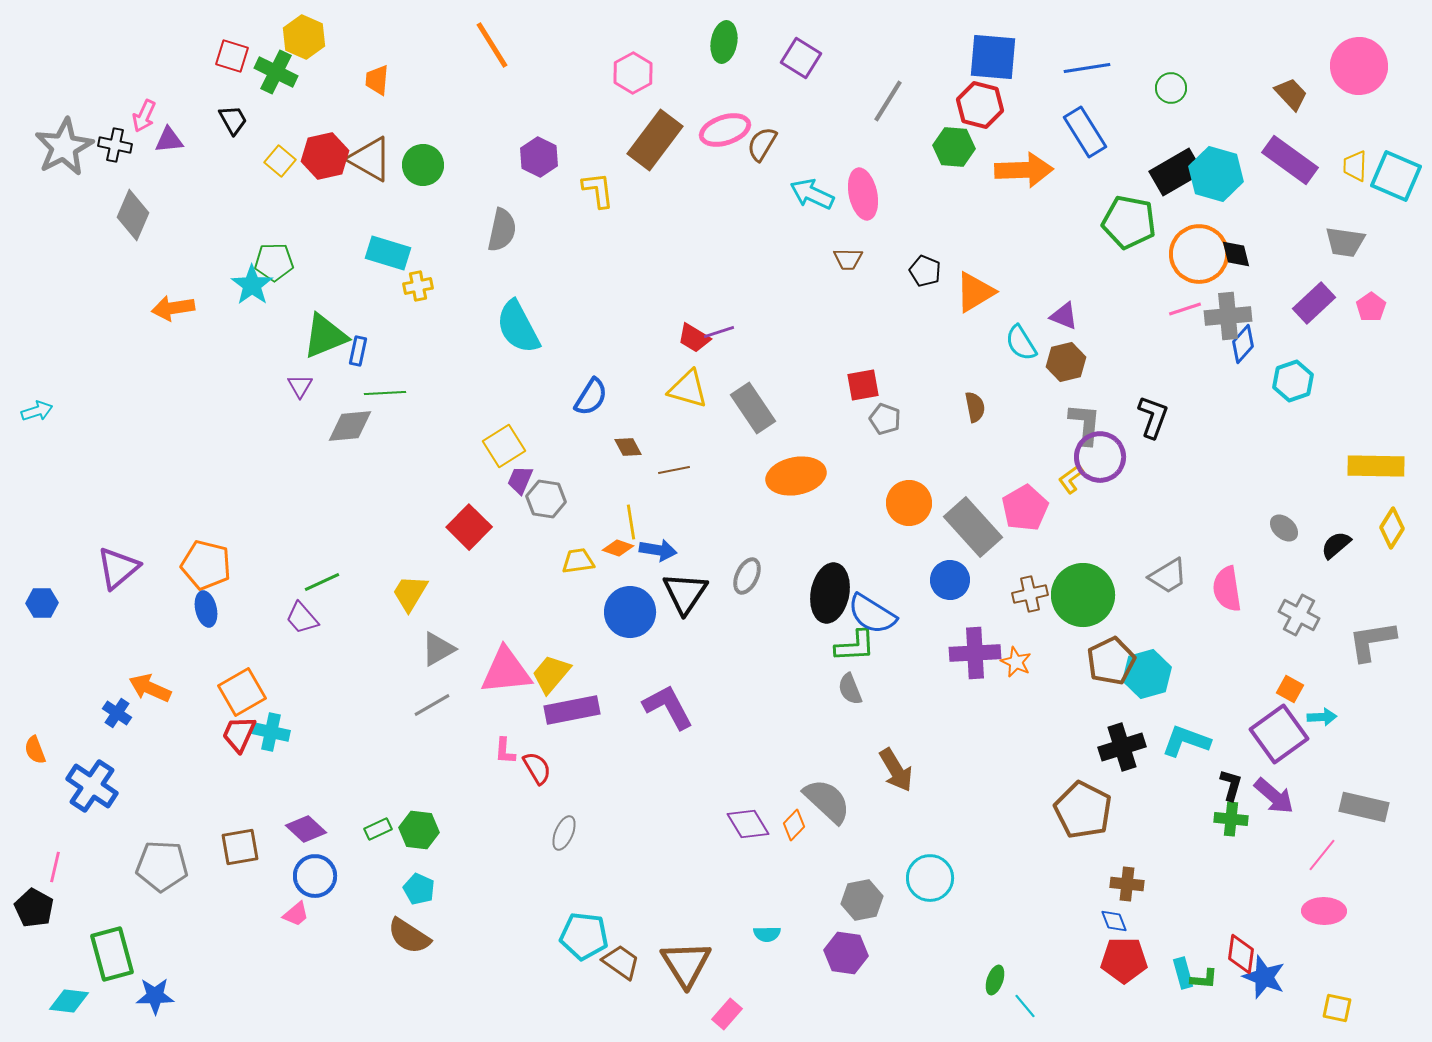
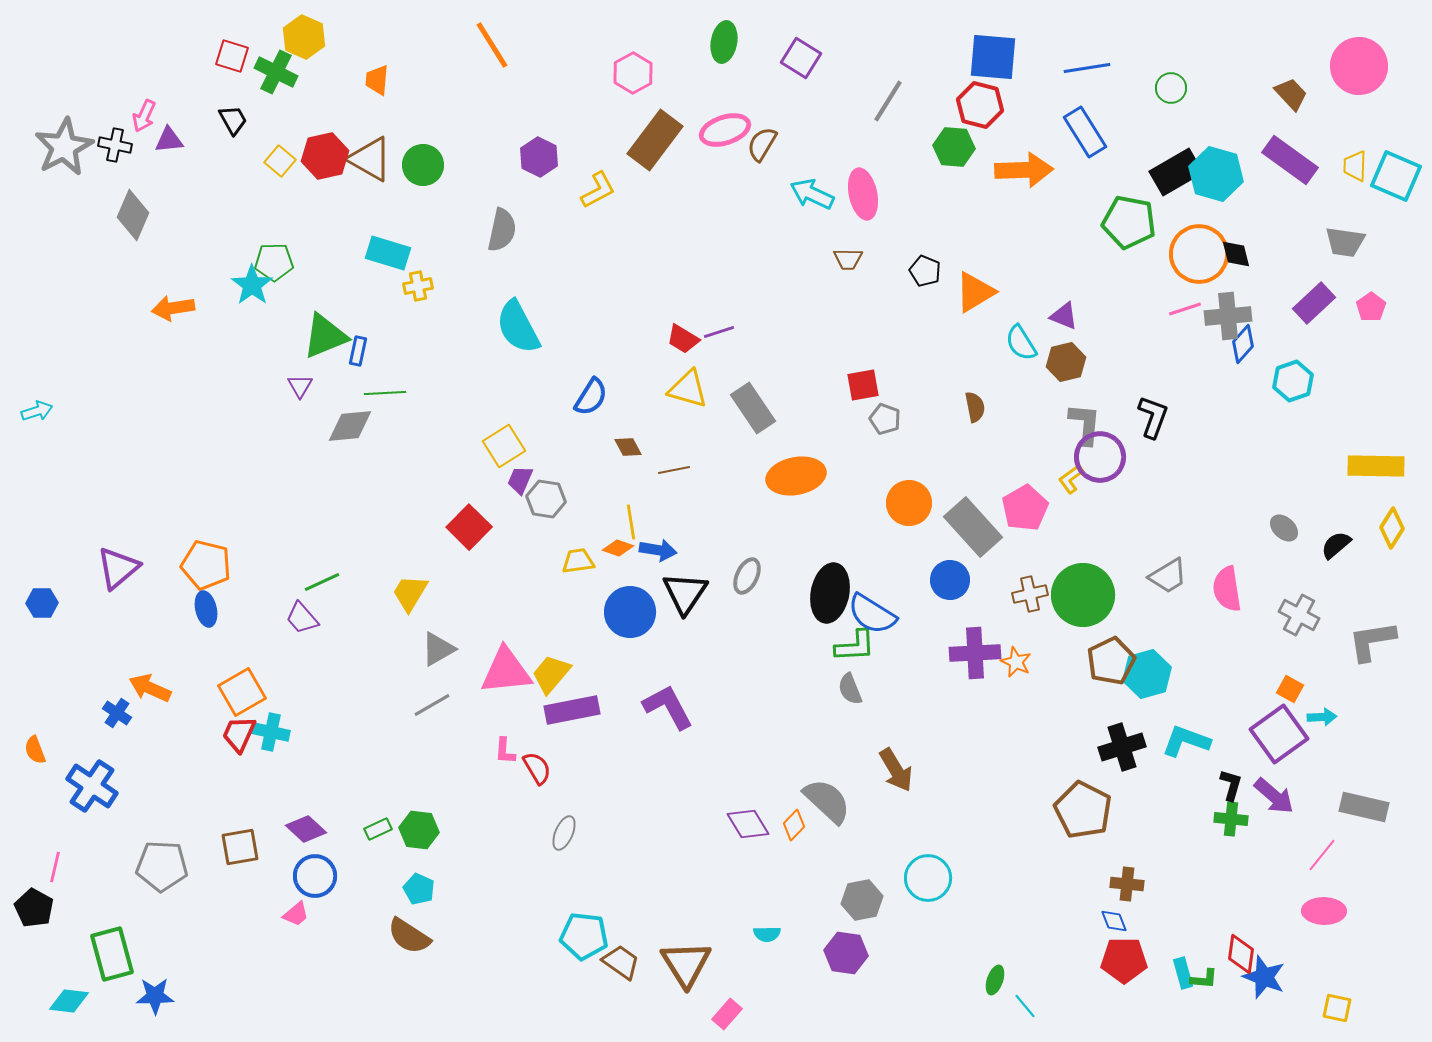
yellow L-shape at (598, 190): rotated 69 degrees clockwise
red trapezoid at (694, 338): moved 11 px left, 1 px down
cyan circle at (930, 878): moved 2 px left
